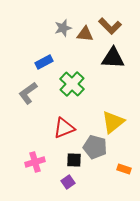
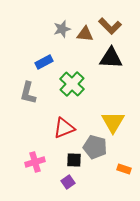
gray star: moved 1 px left, 1 px down
black triangle: moved 2 px left
gray L-shape: rotated 40 degrees counterclockwise
yellow triangle: rotated 20 degrees counterclockwise
